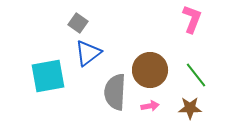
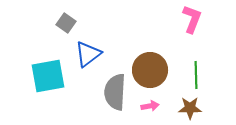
gray square: moved 12 px left
blue triangle: moved 1 px down
green line: rotated 36 degrees clockwise
